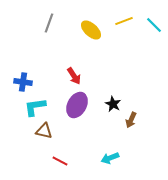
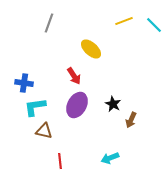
yellow ellipse: moved 19 px down
blue cross: moved 1 px right, 1 px down
red line: rotated 56 degrees clockwise
